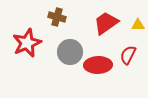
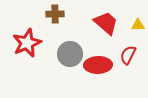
brown cross: moved 2 px left, 3 px up; rotated 18 degrees counterclockwise
red trapezoid: rotated 76 degrees clockwise
gray circle: moved 2 px down
